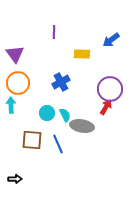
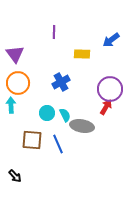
black arrow: moved 3 px up; rotated 48 degrees clockwise
